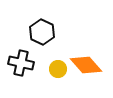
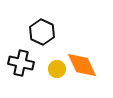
orange diamond: moved 4 px left; rotated 16 degrees clockwise
yellow circle: moved 1 px left
